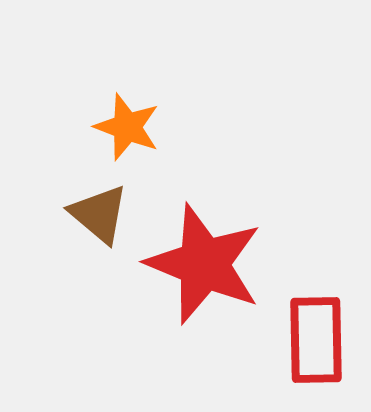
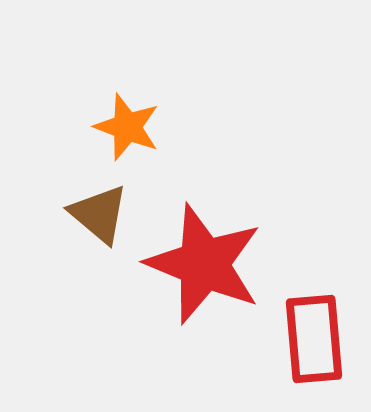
red rectangle: moved 2 px left, 1 px up; rotated 4 degrees counterclockwise
